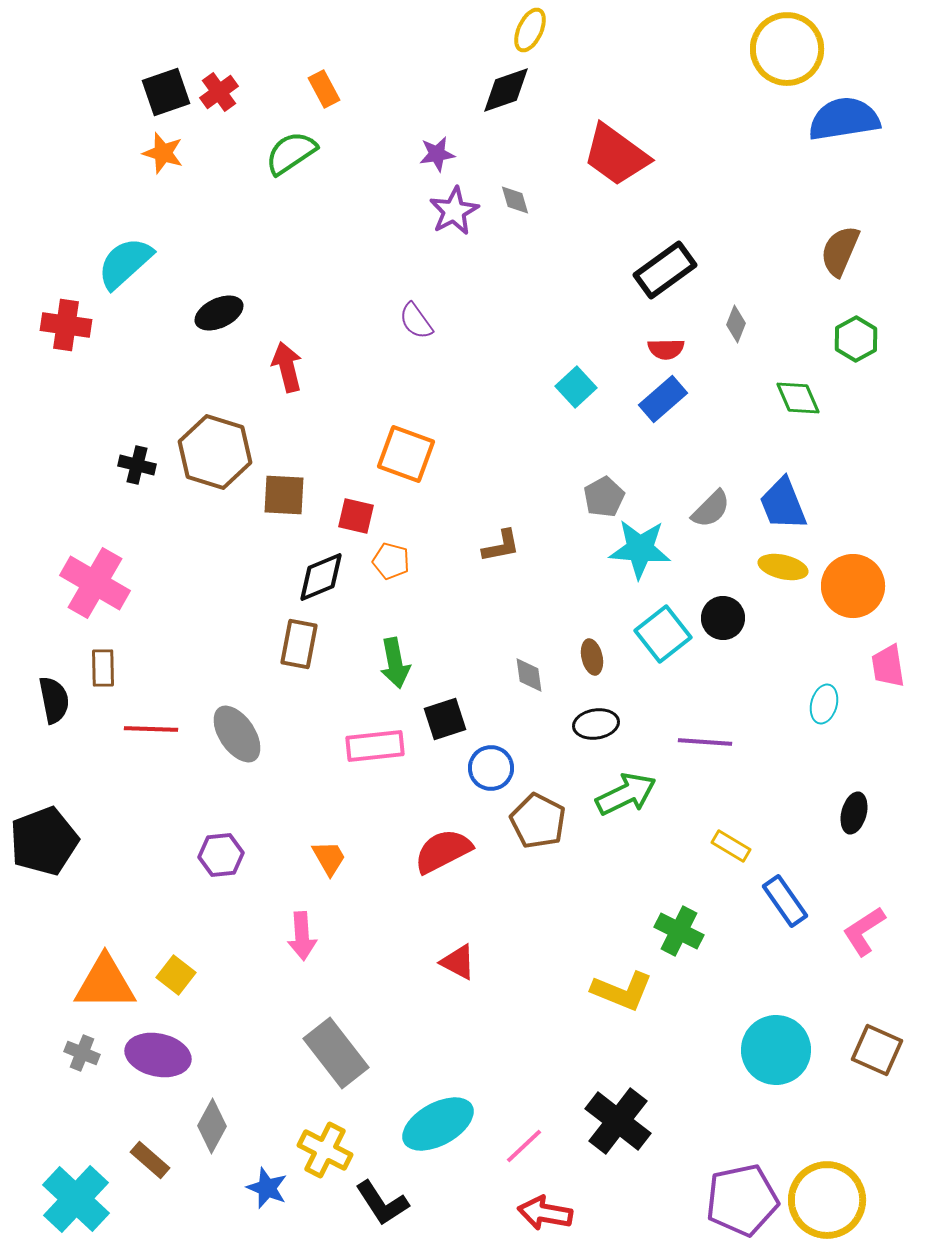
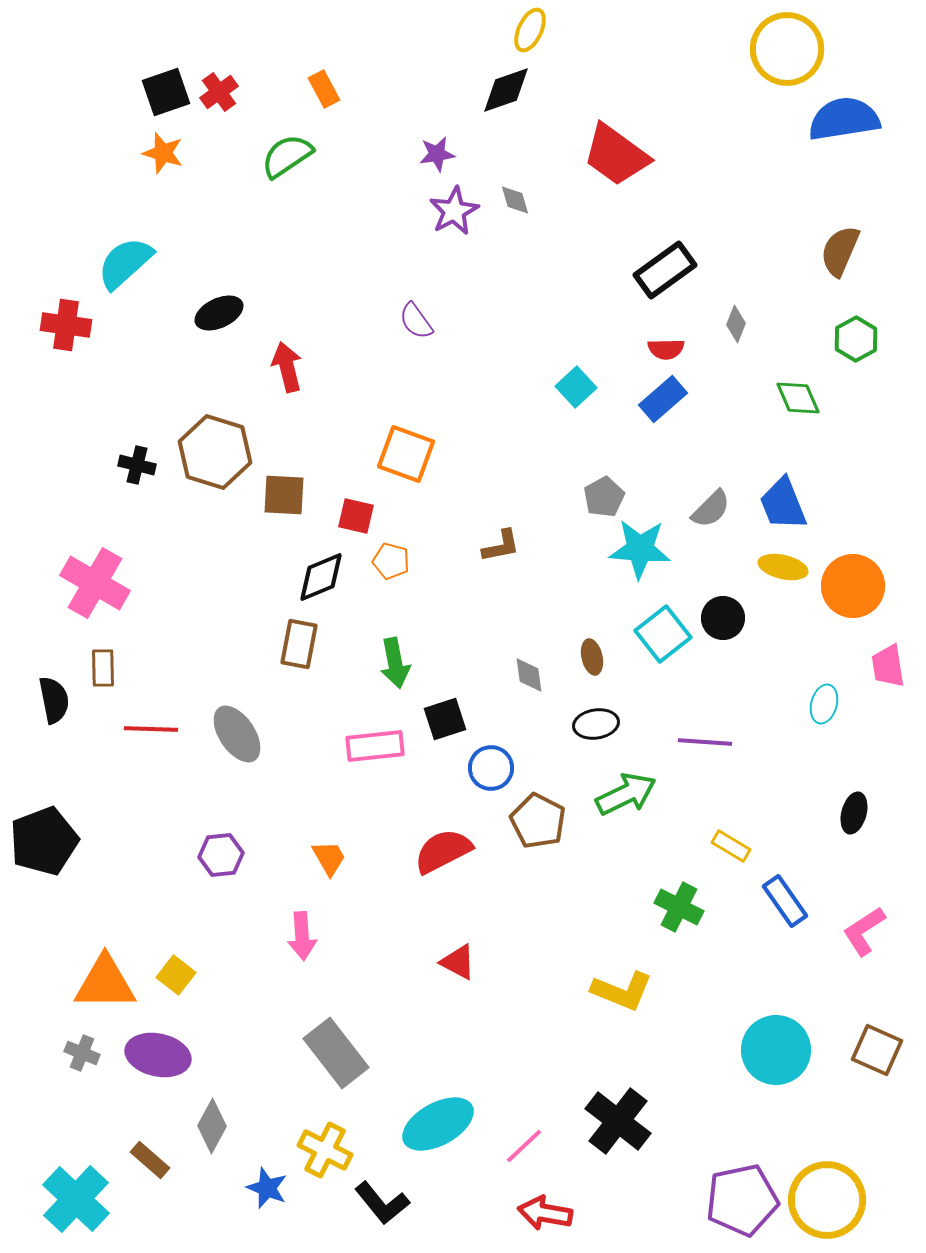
green semicircle at (291, 153): moved 4 px left, 3 px down
green cross at (679, 931): moved 24 px up
black L-shape at (382, 1203): rotated 6 degrees counterclockwise
